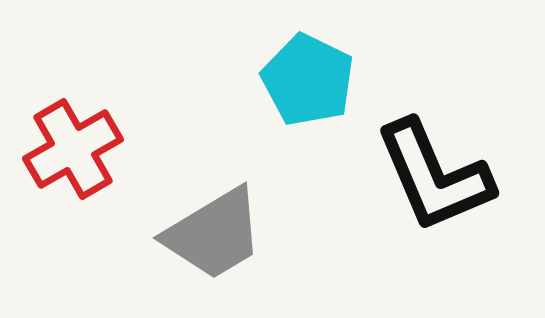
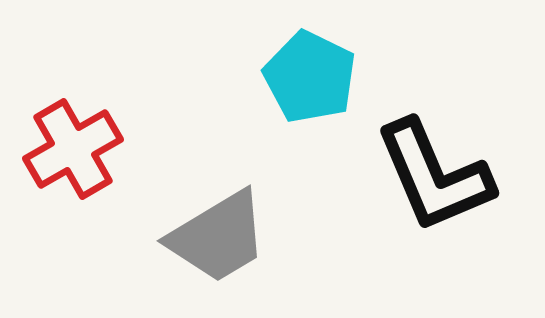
cyan pentagon: moved 2 px right, 3 px up
gray trapezoid: moved 4 px right, 3 px down
